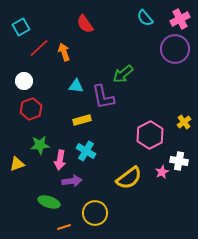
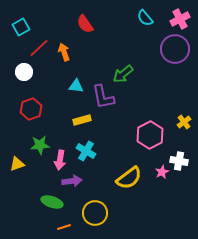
white circle: moved 9 px up
green ellipse: moved 3 px right
